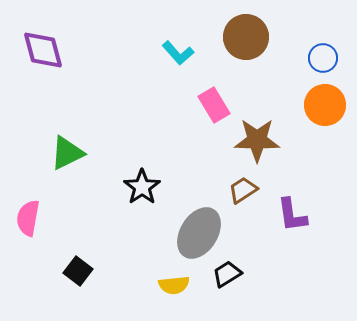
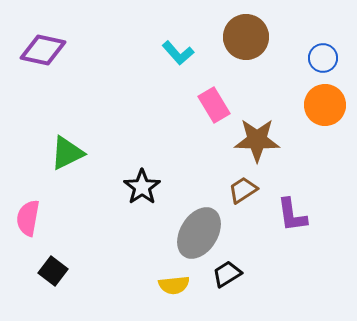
purple diamond: rotated 63 degrees counterclockwise
black square: moved 25 px left
